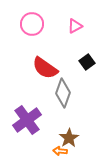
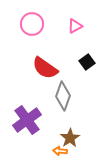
gray diamond: moved 3 px down
brown star: moved 1 px right
